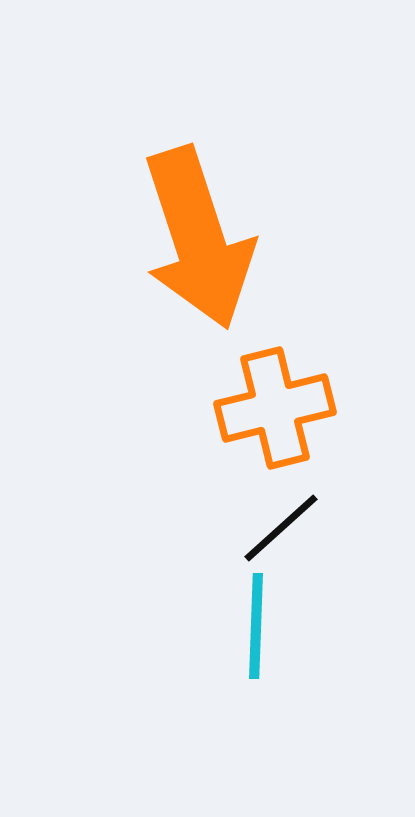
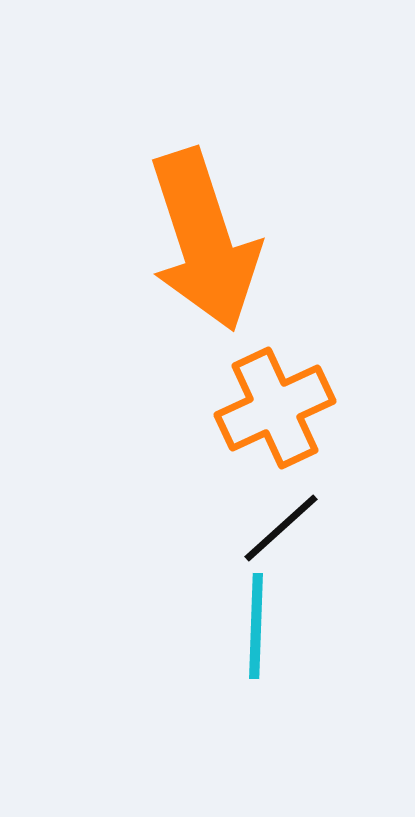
orange arrow: moved 6 px right, 2 px down
orange cross: rotated 11 degrees counterclockwise
